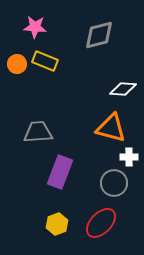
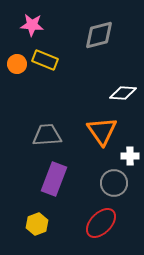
pink star: moved 3 px left, 2 px up
yellow rectangle: moved 1 px up
white diamond: moved 4 px down
orange triangle: moved 9 px left, 3 px down; rotated 40 degrees clockwise
gray trapezoid: moved 9 px right, 3 px down
white cross: moved 1 px right, 1 px up
purple rectangle: moved 6 px left, 7 px down
yellow hexagon: moved 20 px left
